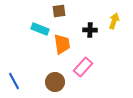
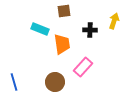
brown square: moved 5 px right
blue line: moved 1 px down; rotated 12 degrees clockwise
